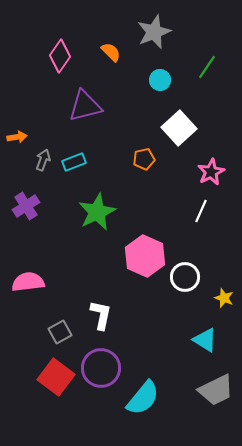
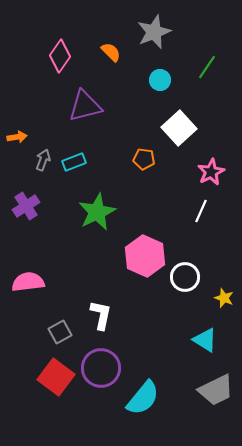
orange pentagon: rotated 20 degrees clockwise
